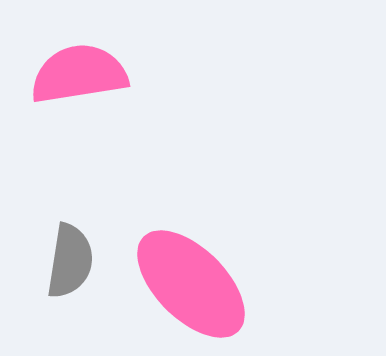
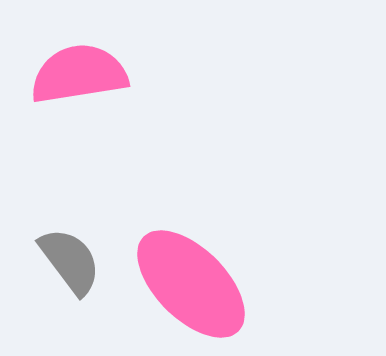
gray semicircle: rotated 46 degrees counterclockwise
